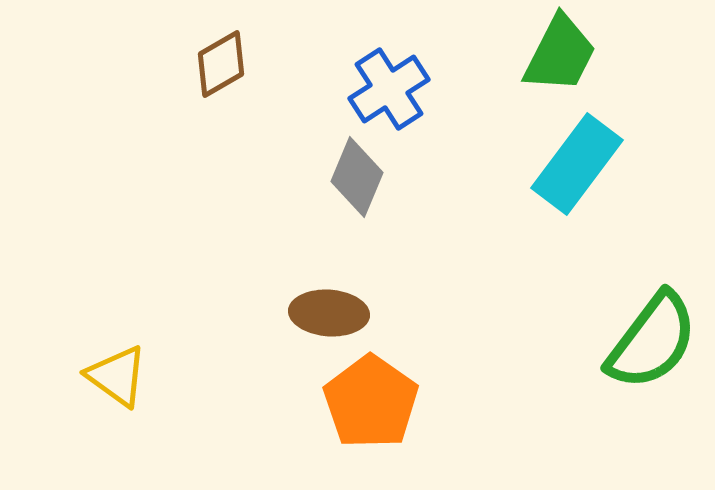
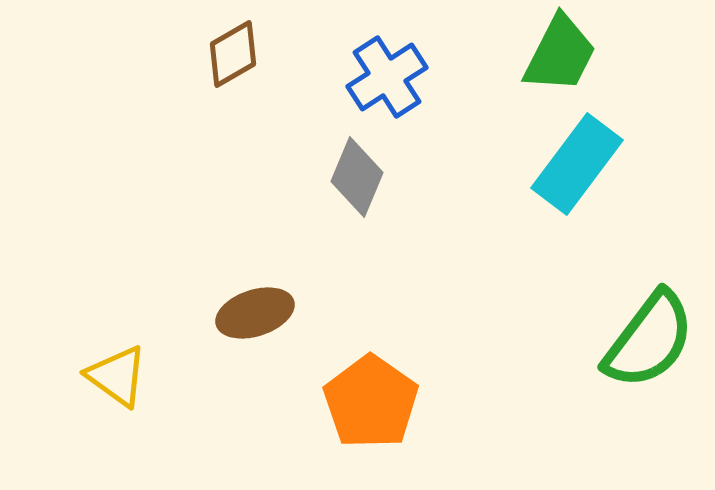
brown diamond: moved 12 px right, 10 px up
blue cross: moved 2 px left, 12 px up
brown ellipse: moved 74 px left; rotated 22 degrees counterclockwise
green semicircle: moved 3 px left, 1 px up
